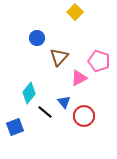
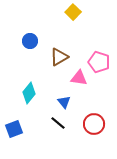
yellow square: moved 2 px left
blue circle: moved 7 px left, 3 px down
brown triangle: rotated 18 degrees clockwise
pink pentagon: moved 1 px down
pink triangle: rotated 36 degrees clockwise
black line: moved 13 px right, 11 px down
red circle: moved 10 px right, 8 px down
blue square: moved 1 px left, 2 px down
